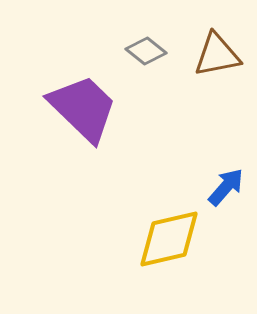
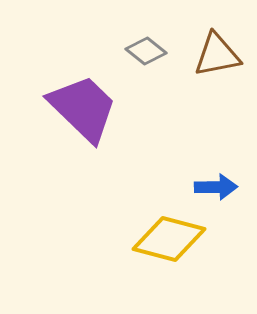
blue arrow: moved 10 px left; rotated 48 degrees clockwise
yellow diamond: rotated 28 degrees clockwise
